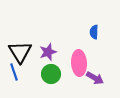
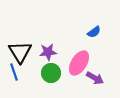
blue semicircle: rotated 128 degrees counterclockwise
purple star: rotated 12 degrees clockwise
pink ellipse: rotated 35 degrees clockwise
green circle: moved 1 px up
